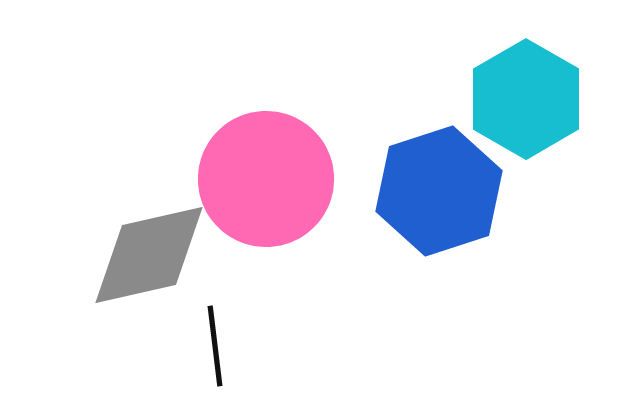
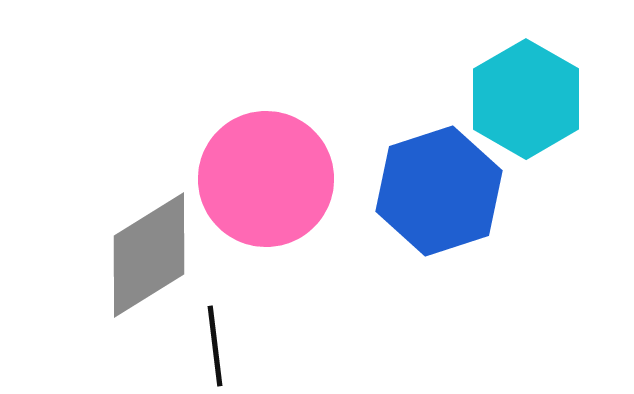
gray diamond: rotated 19 degrees counterclockwise
